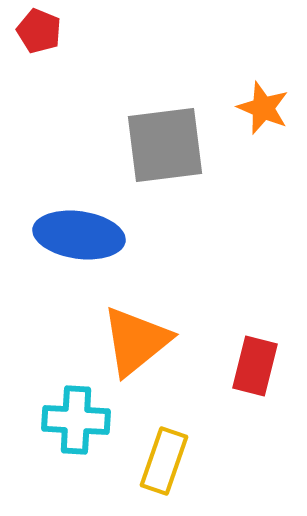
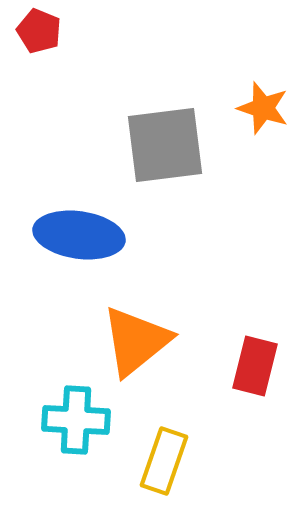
orange star: rotated 4 degrees counterclockwise
